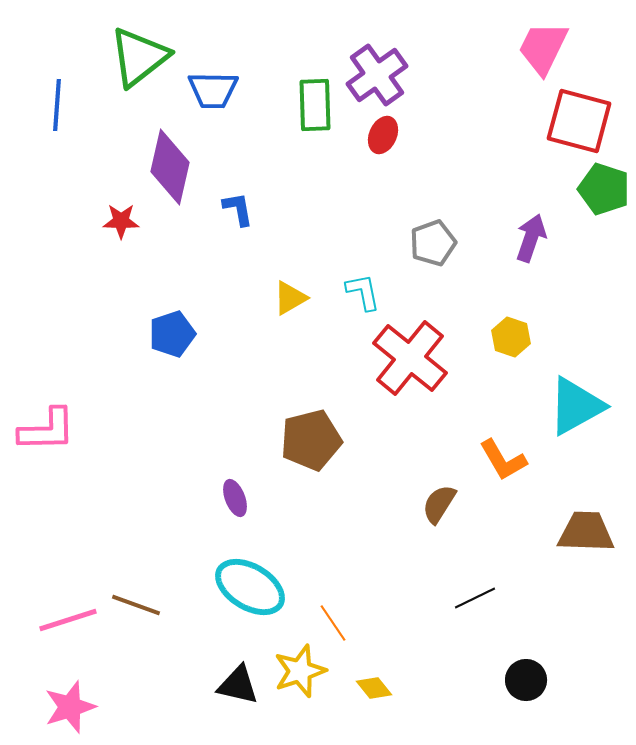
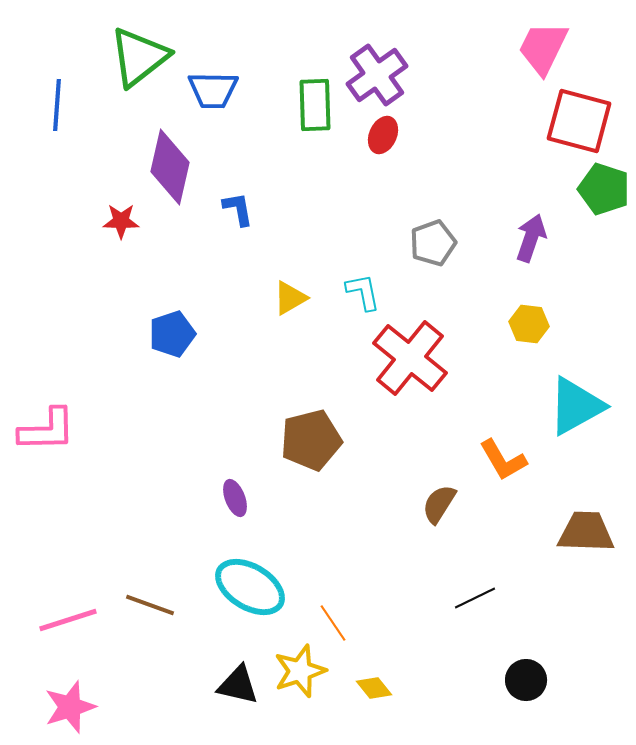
yellow hexagon: moved 18 px right, 13 px up; rotated 12 degrees counterclockwise
brown line: moved 14 px right
